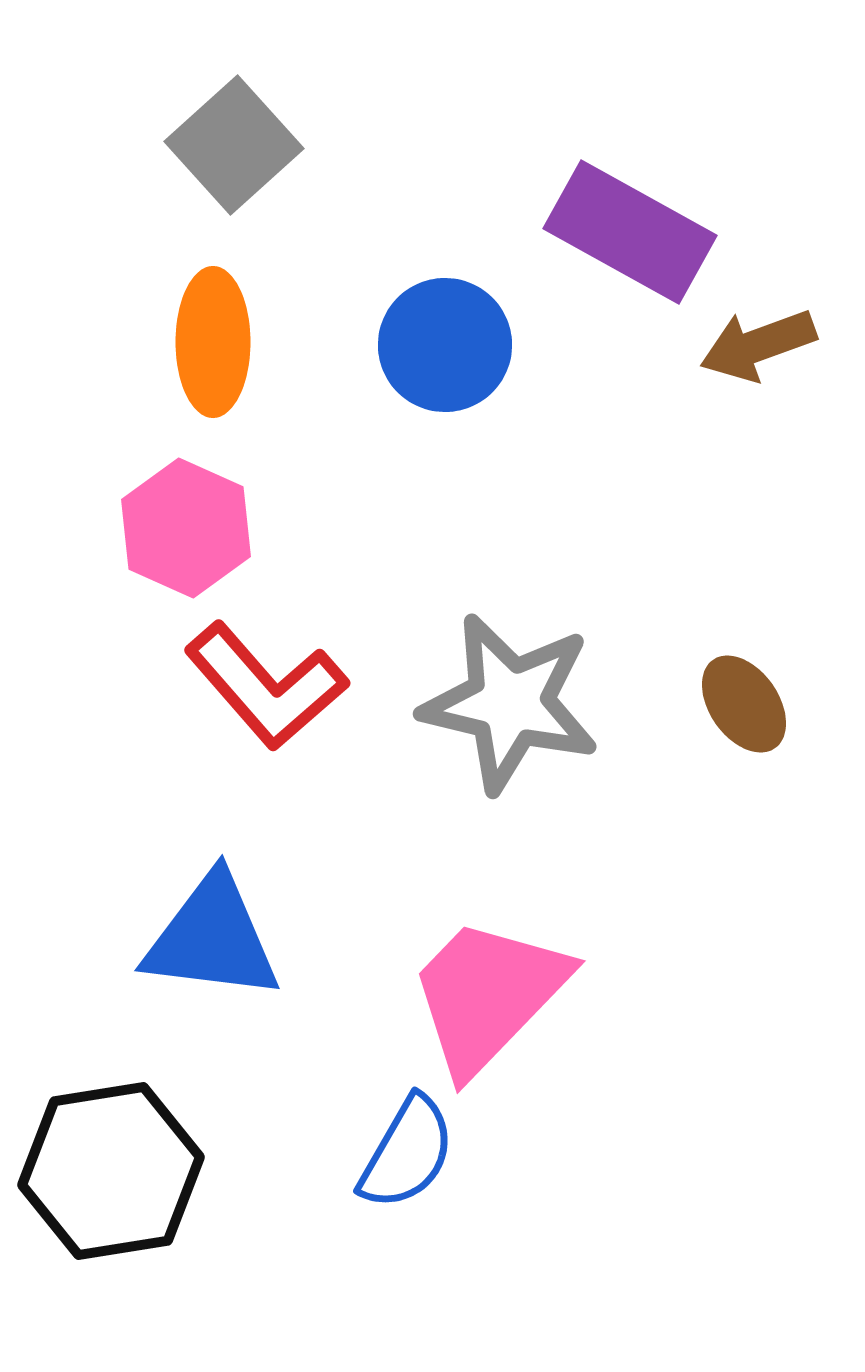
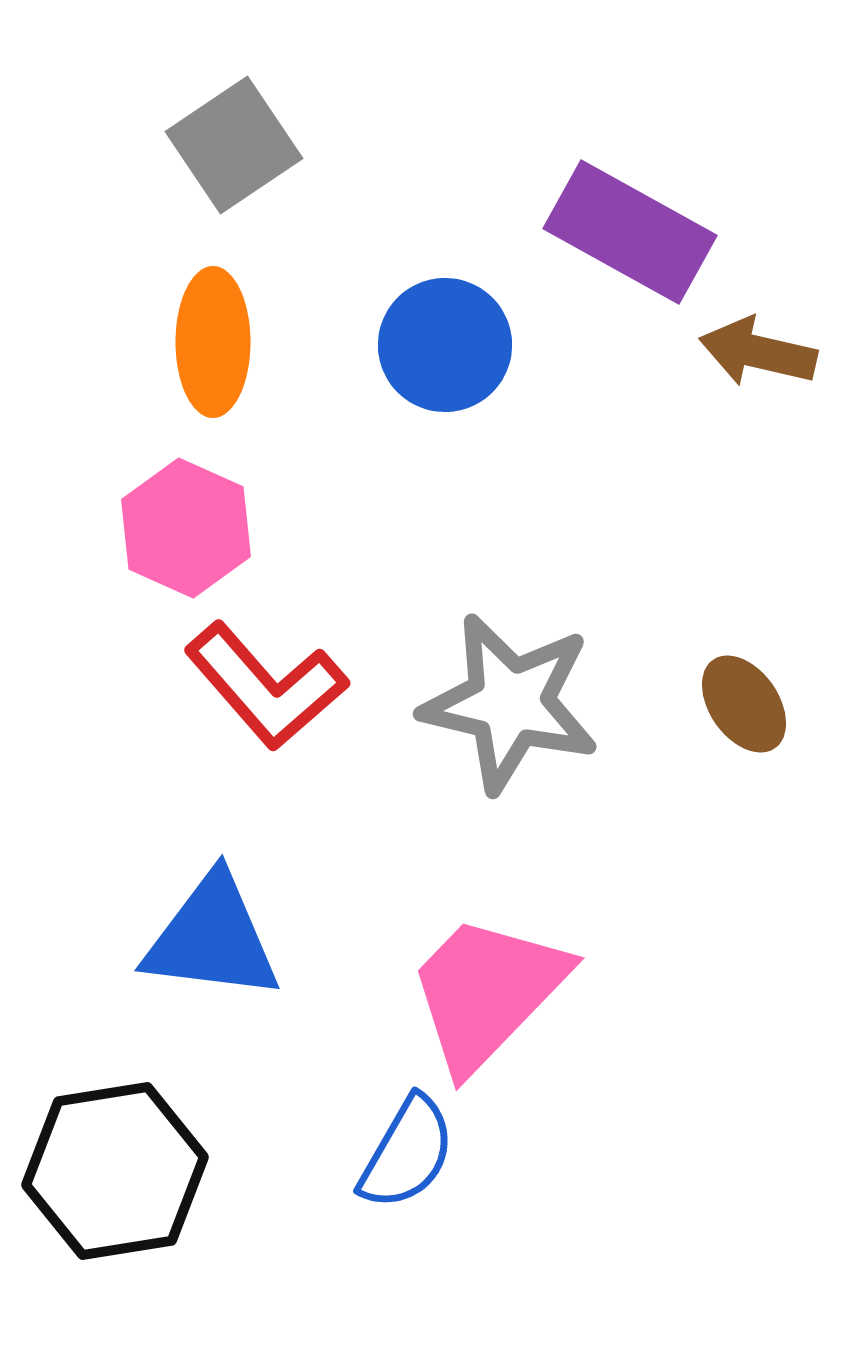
gray square: rotated 8 degrees clockwise
brown arrow: moved 7 px down; rotated 33 degrees clockwise
pink trapezoid: moved 1 px left, 3 px up
black hexagon: moved 4 px right
